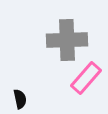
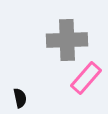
black semicircle: moved 1 px up
